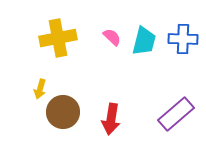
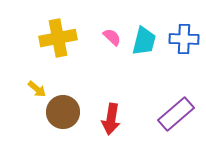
blue cross: moved 1 px right
yellow arrow: moved 3 px left; rotated 66 degrees counterclockwise
